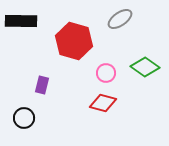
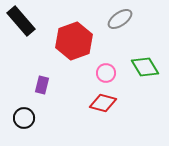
black rectangle: rotated 48 degrees clockwise
red hexagon: rotated 24 degrees clockwise
green diamond: rotated 24 degrees clockwise
